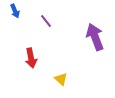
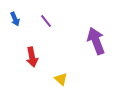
blue arrow: moved 8 px down
purple arrow: moved 1 px right, 4 px down
red arrow: moved 1 px right, 1 px up
